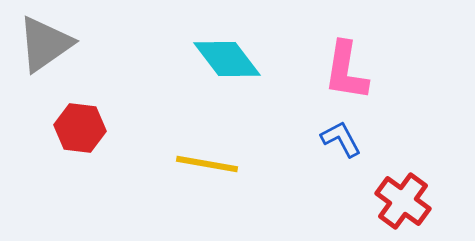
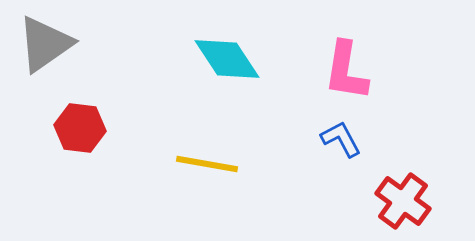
cyan diamond: rotated 4 degrees clockwise
